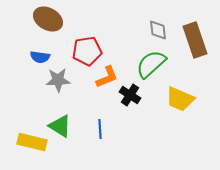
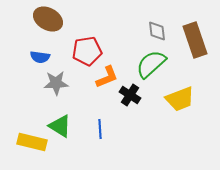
gray diamond: moved 1 px left, 1 px down
gray star: moved 2 px left, 3 px down
yellow trapezoid: rotated 44 degrees counterclockwise
